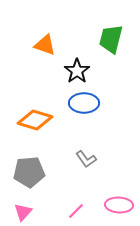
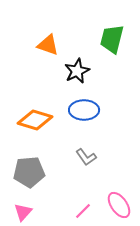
green trapezoid: moved 1 px right
orange triangle: moved 3 px right
black star: rotated 10 degrees clockwise
blue ellipse: moved 7 px down
gray L-shape: moved 2 px up
pink ellipse: rotated 52 degrees clockwise
pink line: moved 7 px right
